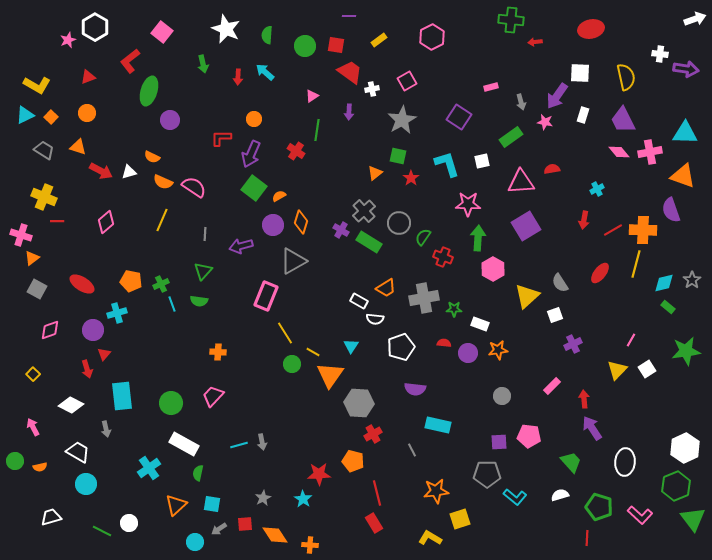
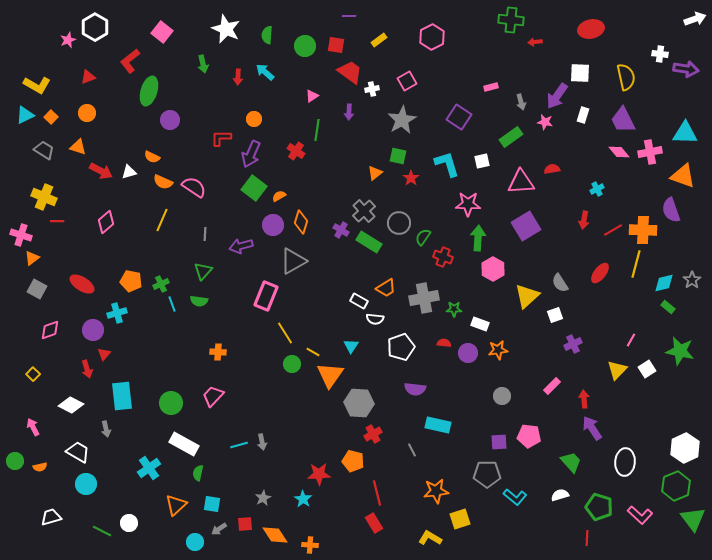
green star at (686, 351): moved 6 px left; rotated 20 degrees clockwise
